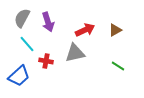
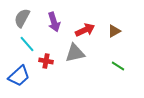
purple arrow: moved 6 px right
brown triangle: moved 1 px left, 1 px down
